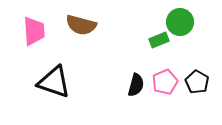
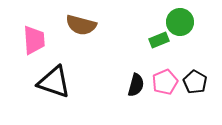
pink trapezoid: moved 9 px down
black pentagon: moved 2 px left
